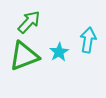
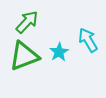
green arrow: moved 2 px left
cyan arrow: rotated 40 degrees counterclockwise
